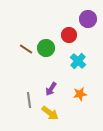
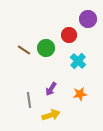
brown line: moved 2 px left, 1 px down
yellow arrow: moved 1 px right, 2 px down; rotated 54 degrees counterclockwise
